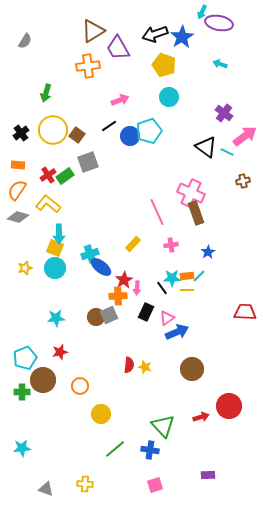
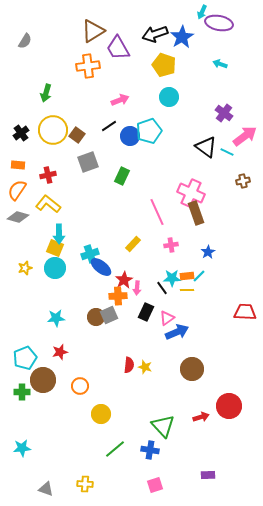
red cross at (48, 175): rotated 21 degrees clockwise
green rectangle at (65, 176): moved 57 px right; rotated 30 degrees counterclockwise
